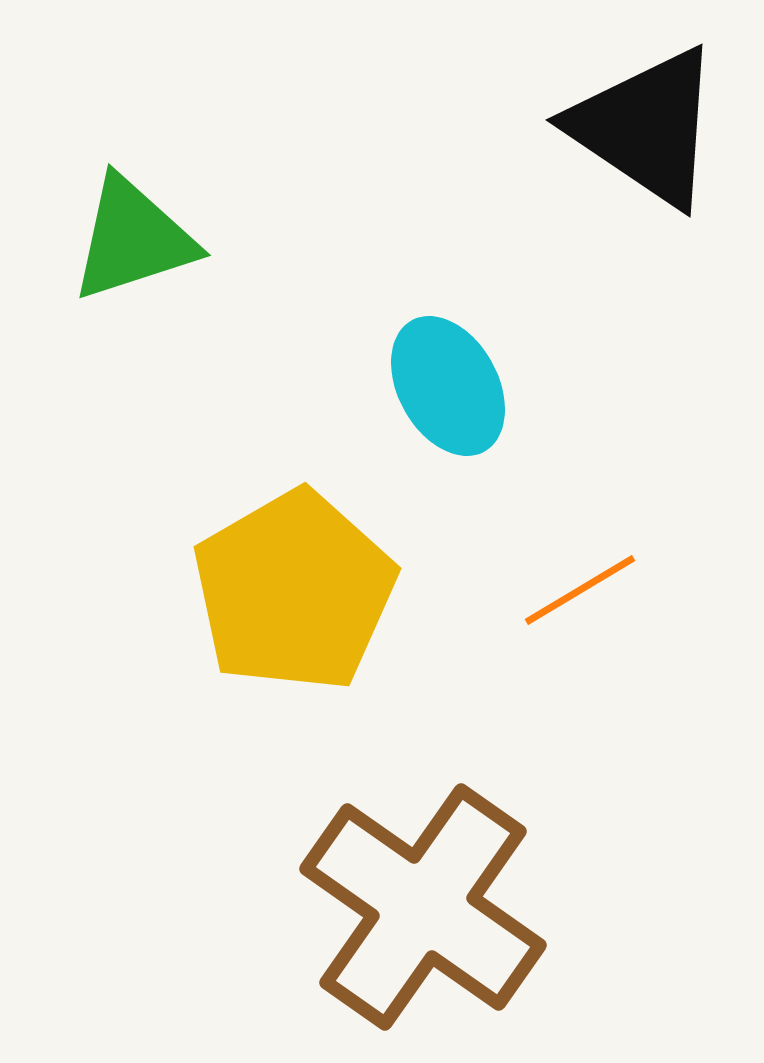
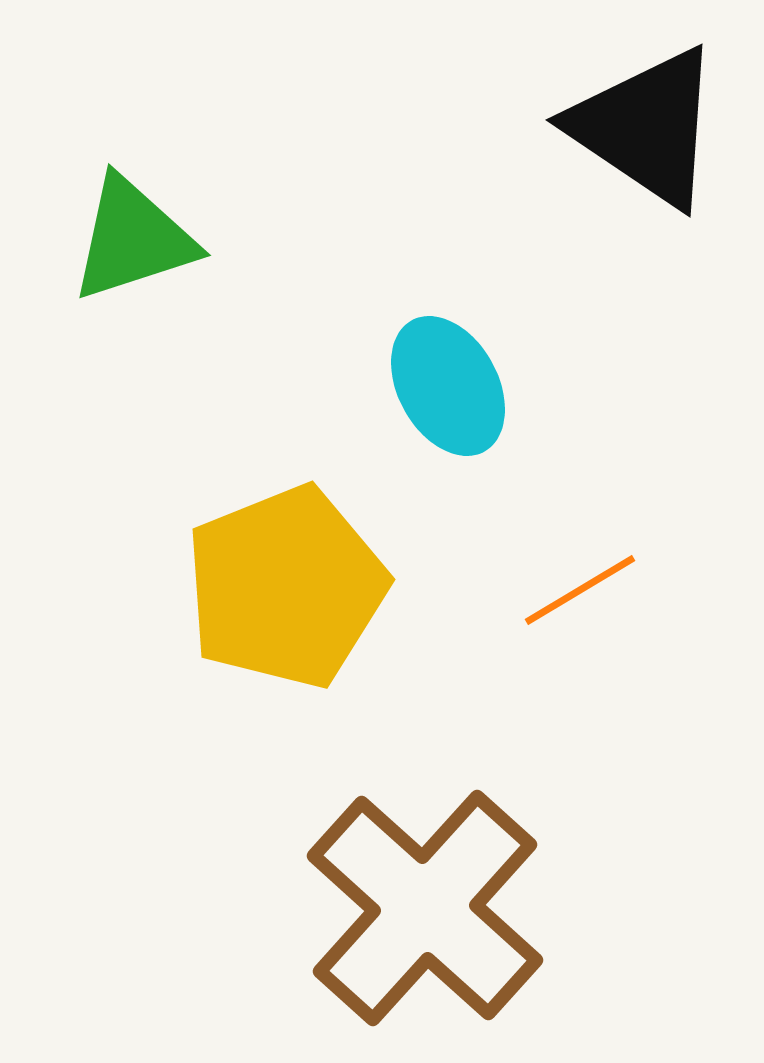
yellow pentagon: moved 8 px left, 4 px up; rotated 8 degrees clockwise
brown cross: moved 2 px right, 1 px down; rotated 7 degrees clockwise
